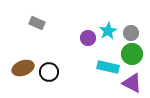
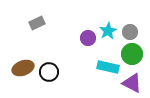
gray rectangle: rotated 49 degrees counterclockwise
gray circle: moved 1 px left, 1 px up
